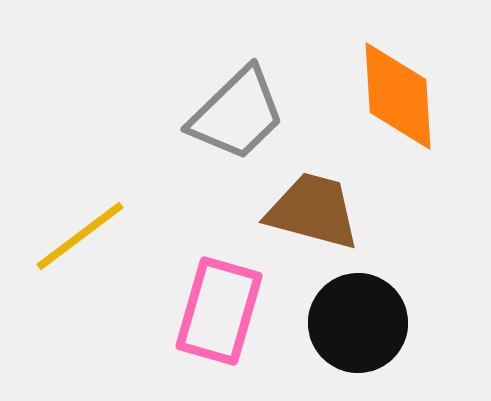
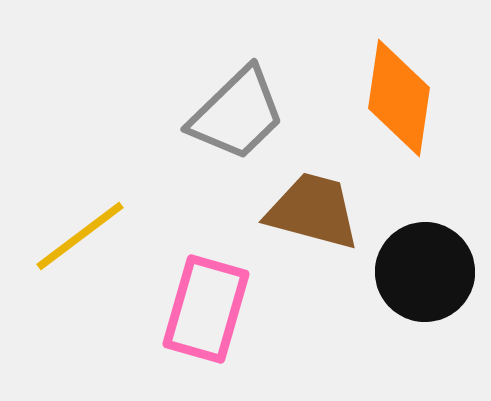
orange diamond: moved 1 px right, 2 px down; rotated 12 degrees clockwise
pink rectangle: moved 13 px left, 2 px up
black circle: moved 67 px right, 51 px up
